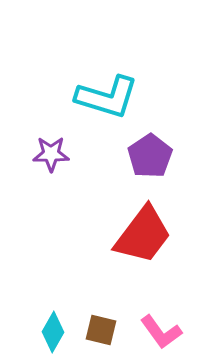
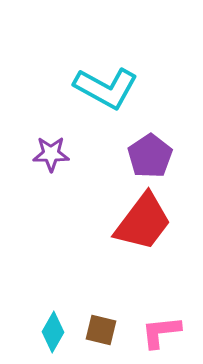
cyan L-shape: moved 1 px left, 9 px up; rotated 12 degrees clockwise
red trapezoid: moved 13 px up
pink L-shape: rotated 120 degrees clockwise
